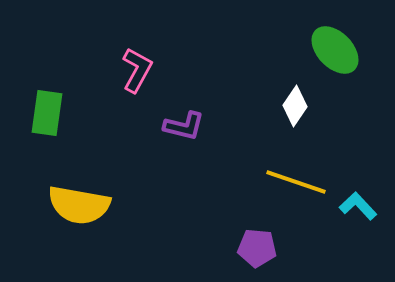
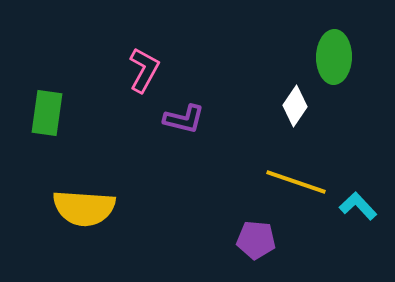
green ellipse: moved 1 px left, 7 px down; rotated 45 degrees clockwise
pink L-shape: moved 7 px right
purple L-shape: moved 7 px up
yellow semicircle: moved 5 px right, 3 px down; rotated 6 degrees counterclockwise
purple pentagon: moved 1 px left, 8 px up
